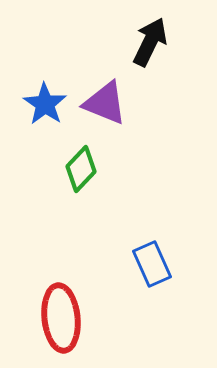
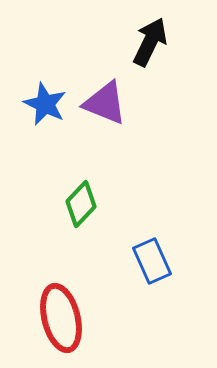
blue star: rotated 9 degrees counterclockwise
green diamond: moved 35 px down
blue rectangle: moved 3 px up
red ellipse: rotated 8 degrees counterclockwise
